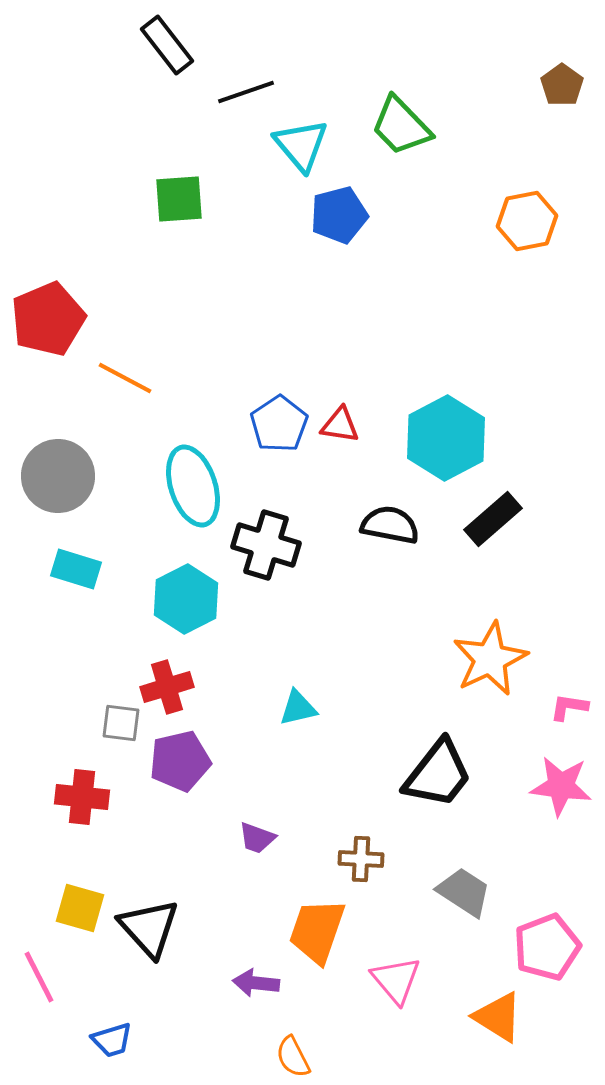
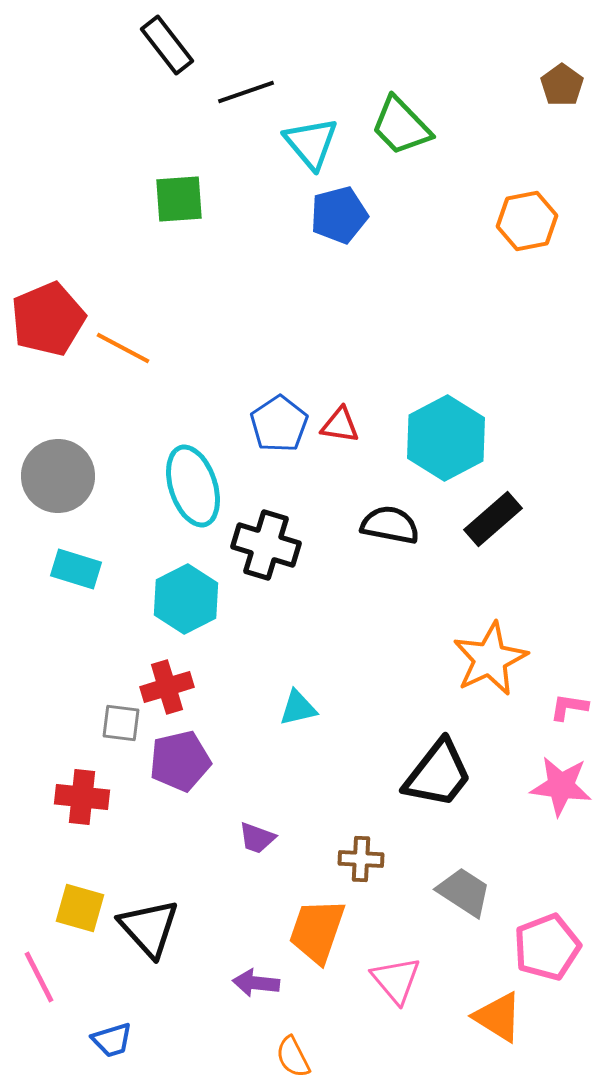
cyan triangle at (301, 145): moved 10 px right, 2 px up
orange line at (125, 378): moved 2 px left, 30 px up
